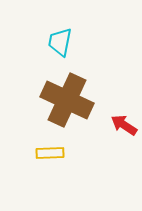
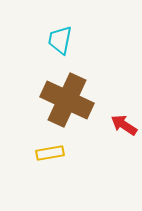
cyan trapezoid: moved 2 px up
yellow rectangle: rotated 8 degrees counterclockwise
